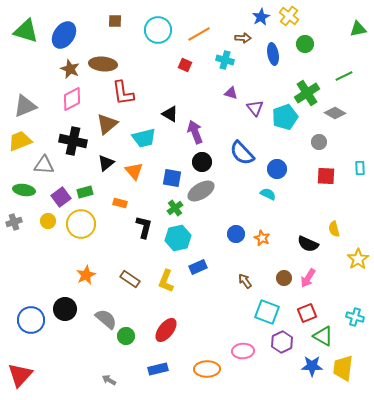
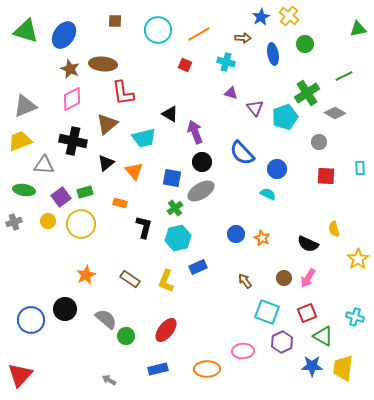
cyan cross at (225, 60): moved 1 px right, 2 px down
